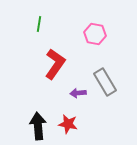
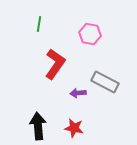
pink hexagon: moved 5 px left
gray rectangle: rotated 32 degrees counterclockwise
red star: moved 6 px right, 4 px down
